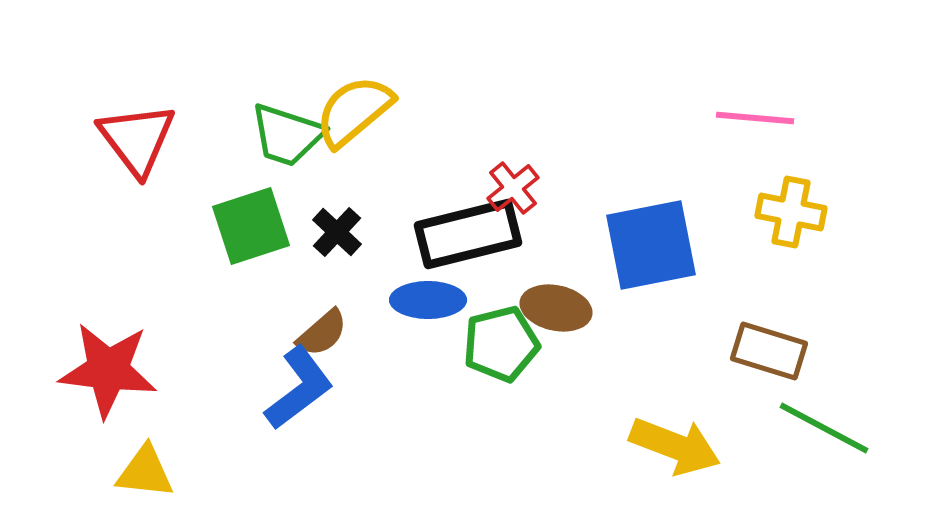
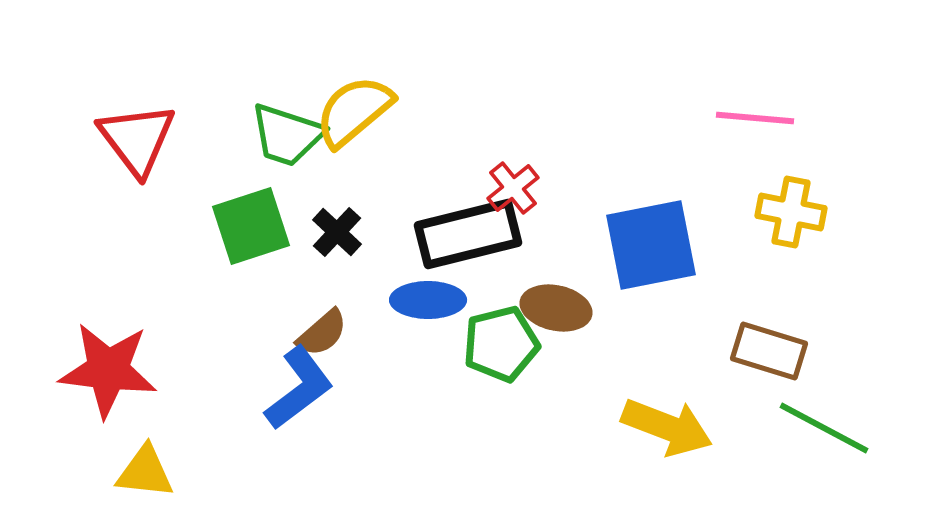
yellow arrow: moved 8 px left, 19 px up
